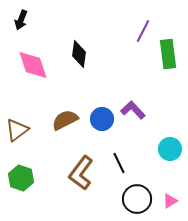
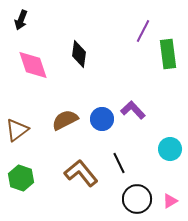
brown L-shape: rotated 104 degrees clockwise
